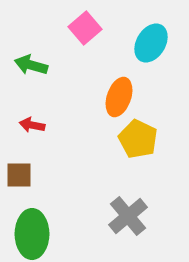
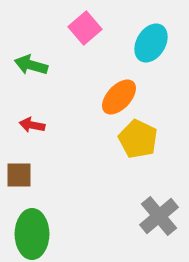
orange ellipse: rotated 24 degrees clockwise
gray cross: moved 31 px right
